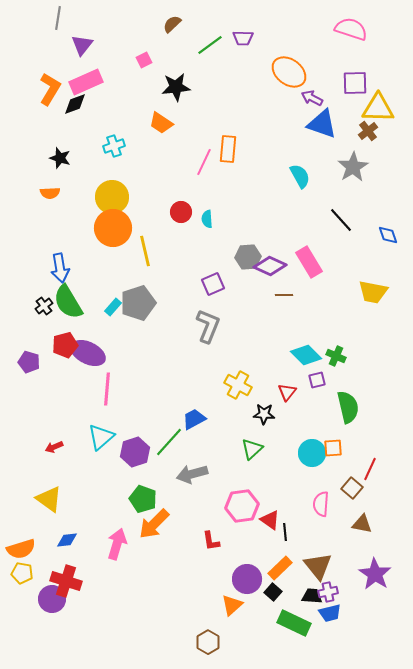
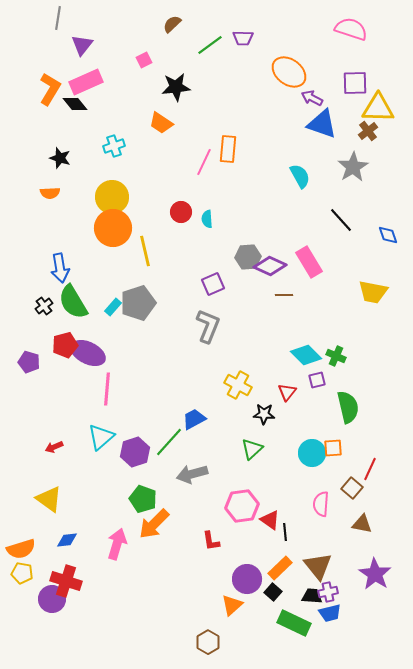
black diamond at (75, 104): rotated 70 degrees clockwise
green semicircle at (68, 302): moved 5 px right
